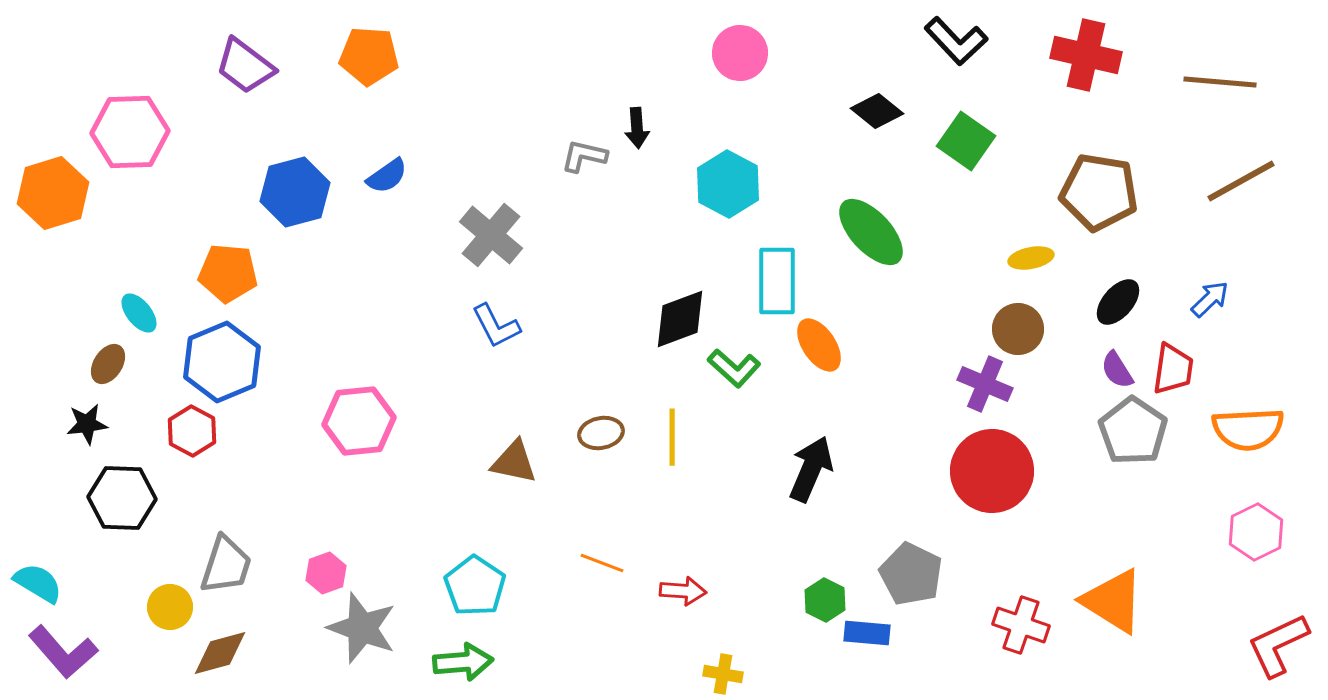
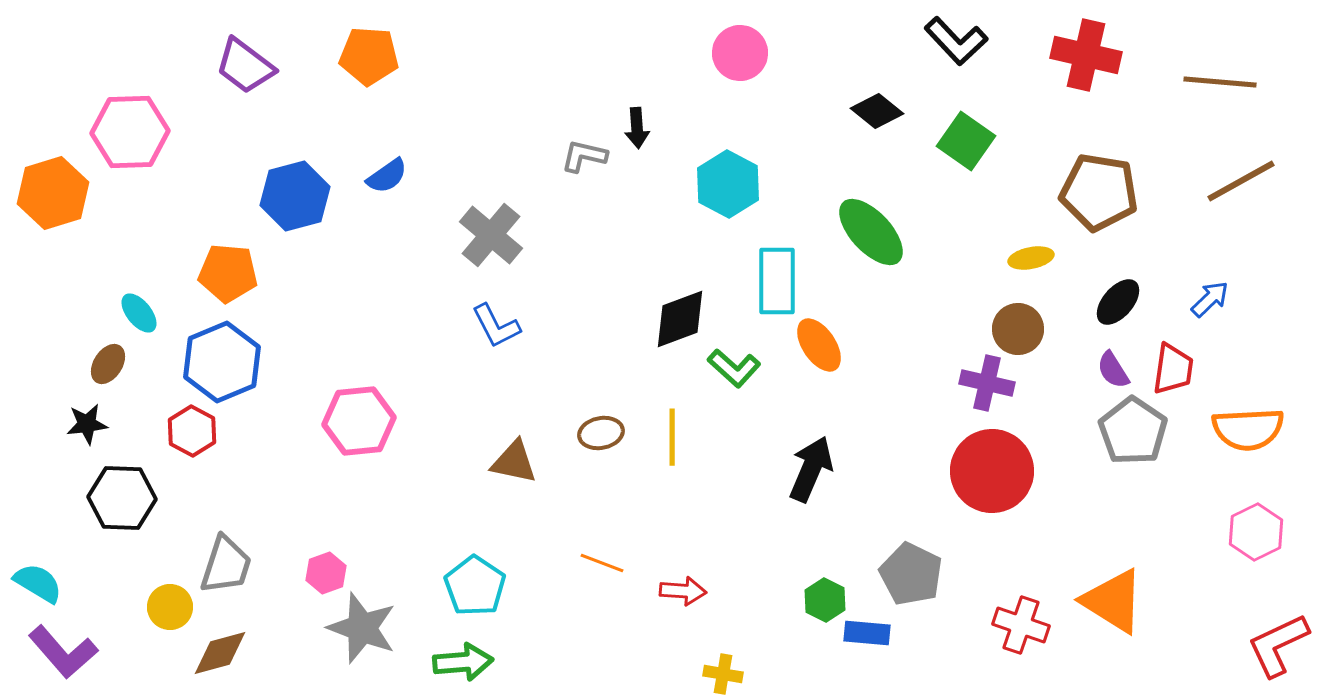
blue hexagon at (295, 192): moved 4 px down
purple semicircle at (1117, 370): moved 4 px left
purple cross at (985, 384): moved 2 px right, 1 px up; rotated 10 degrees counterclockwise
